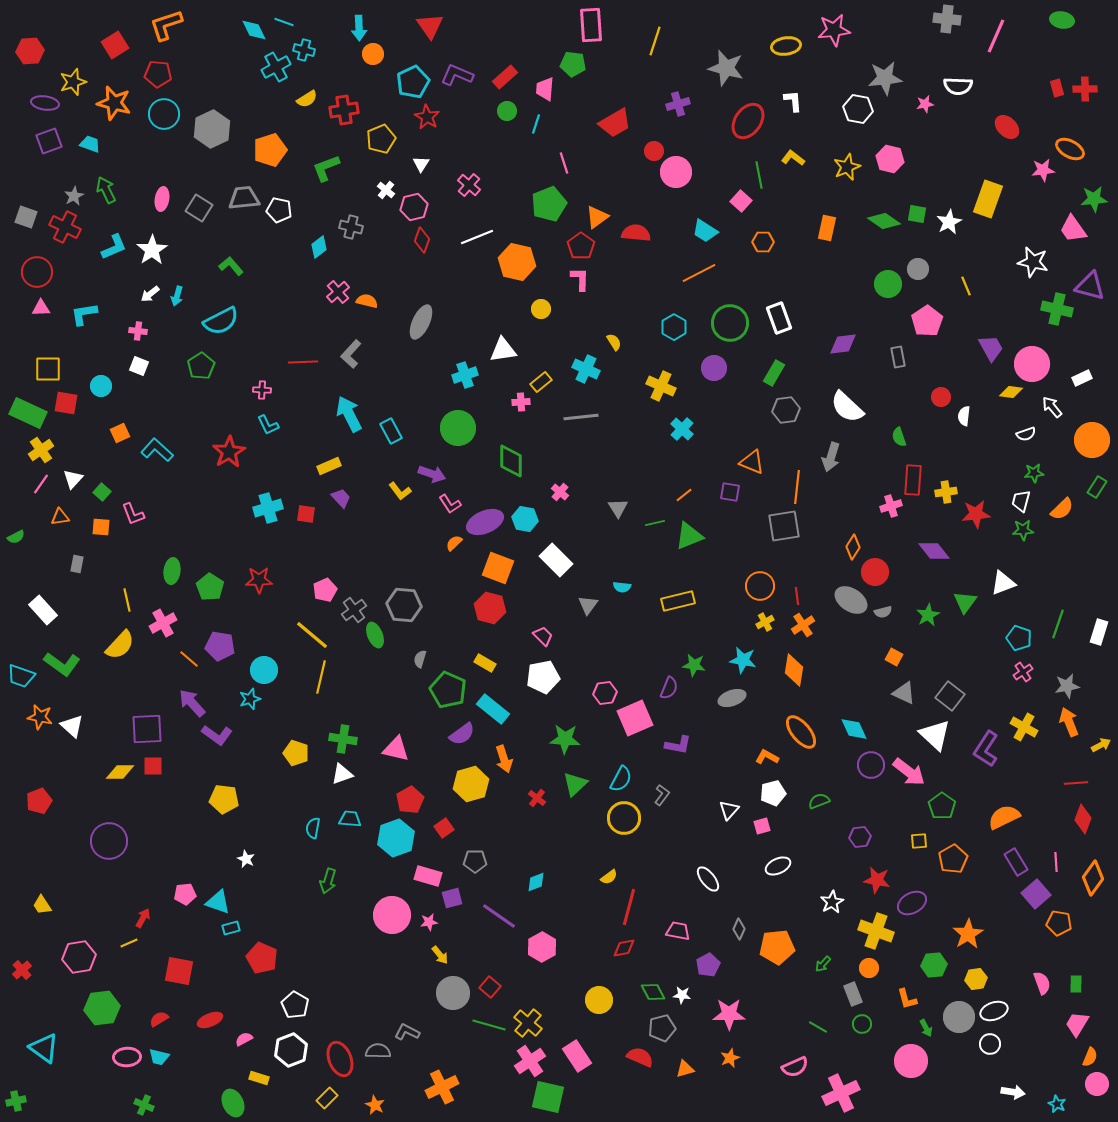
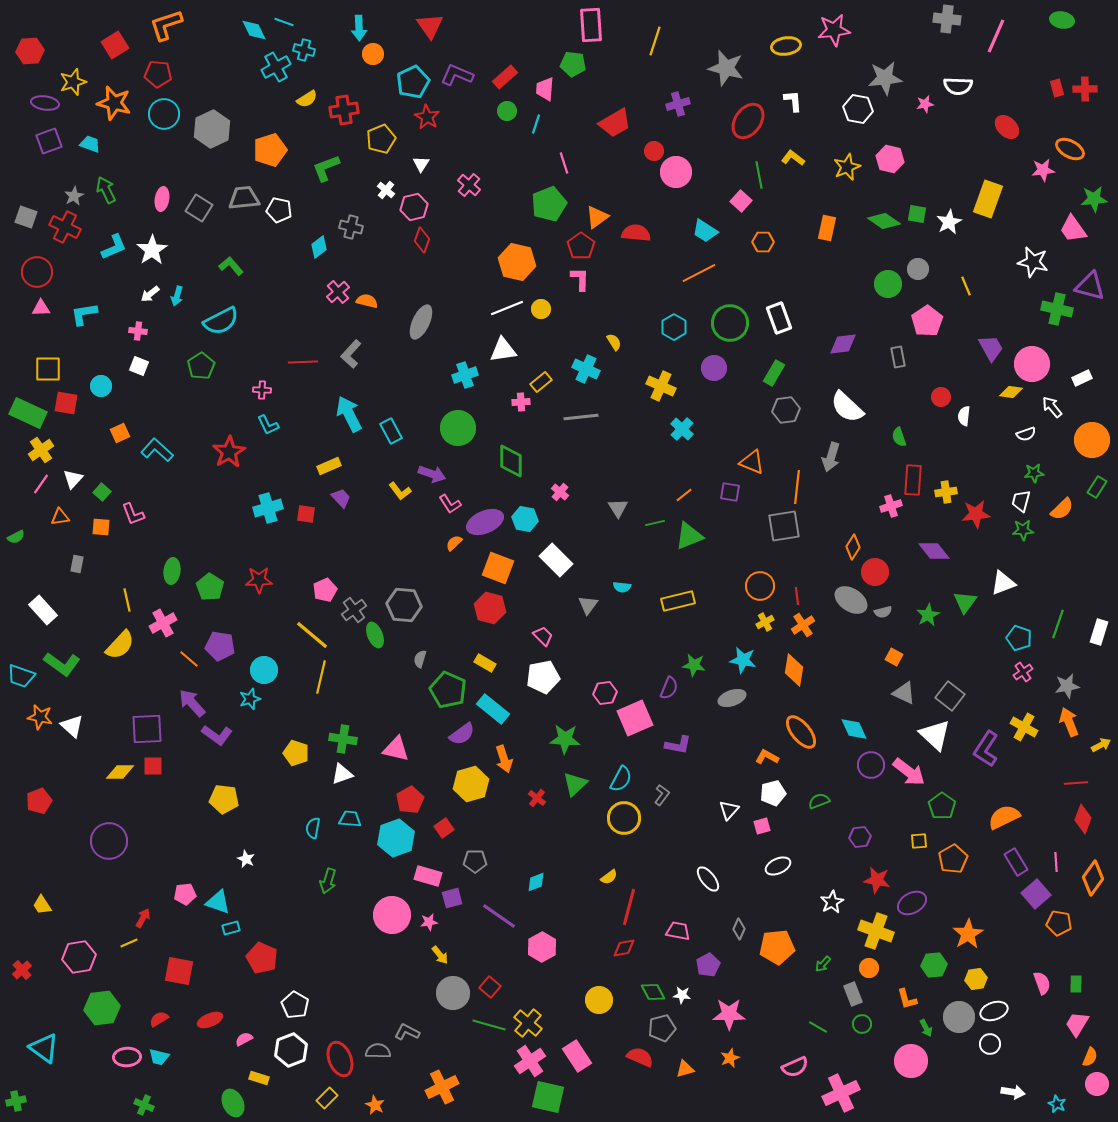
white line at (477, 237): moved 30 px right, 71 px down
